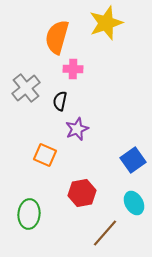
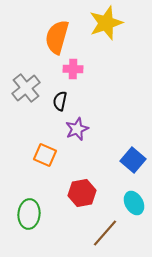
blue square: rotated 15 degrees counterclockwise
